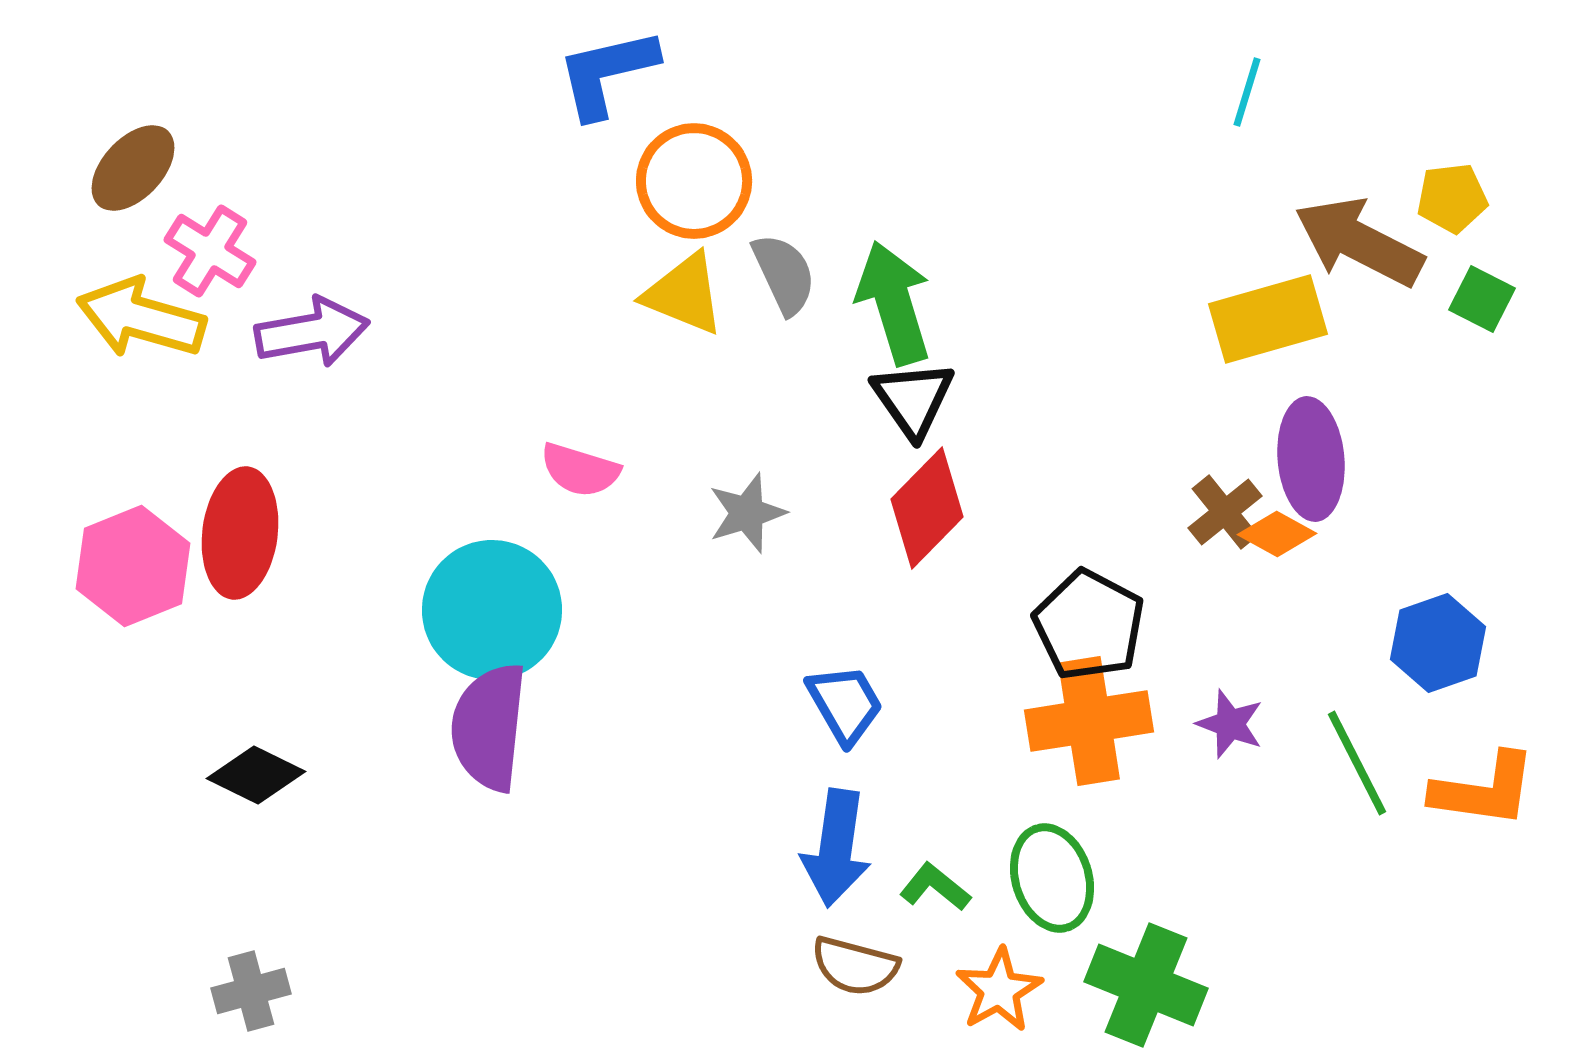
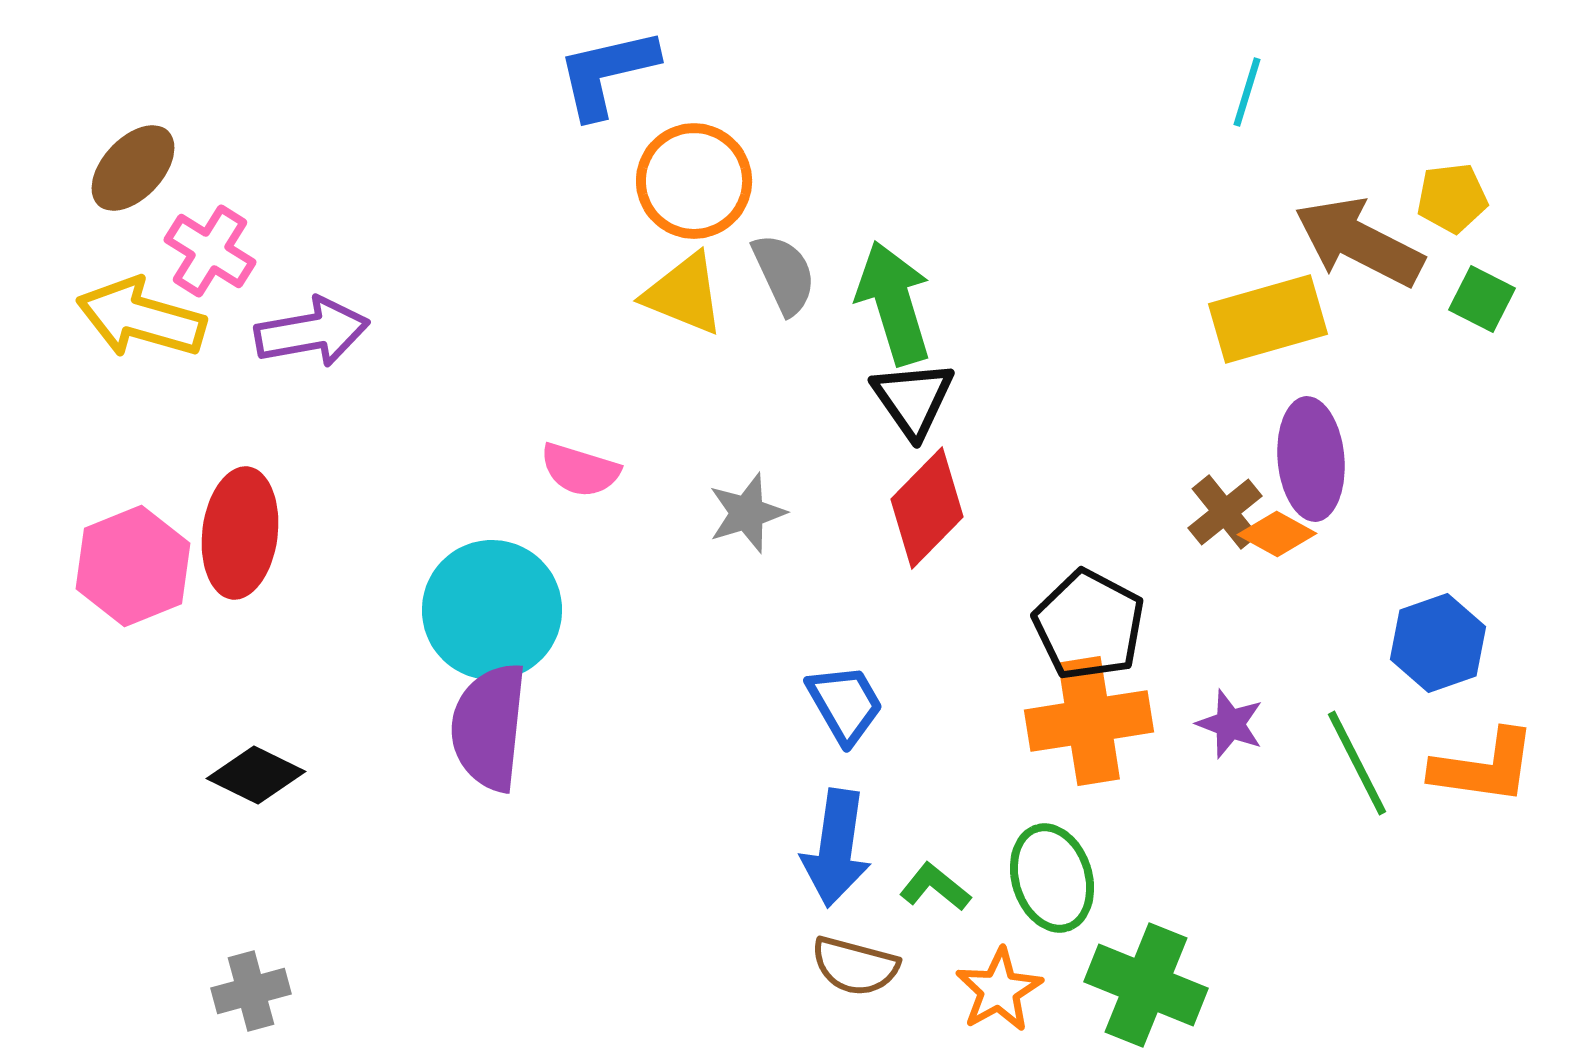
orange L-shape: moved 23 px up
